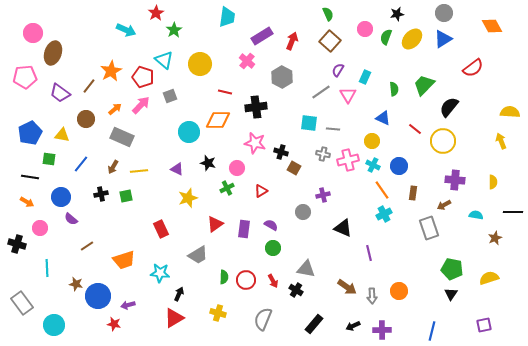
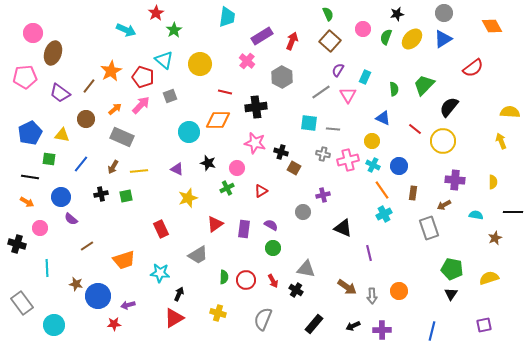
pink circle at (365, 29): moved 2 px left
red star at (114, 324): rotated 16 degrees counterclockwise
